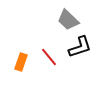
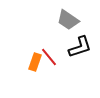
gray trapezoid: rotated 10 degrees counterclockwise
orange rectangle: moved 14 px right
